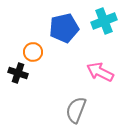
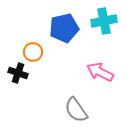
cyan cross: rotated 10 degrees clockwise
gray semicircle: rotated 56 degrees counterclockwise
